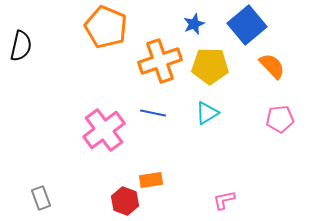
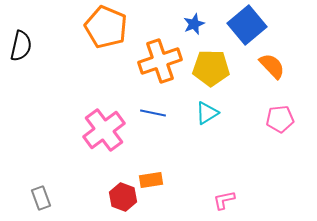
yellow pentagon: moved 1 px right, 2 px down
red hexagon: moved 2 px left, 4 px up
